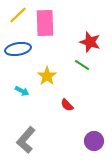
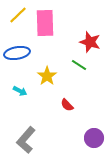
blue ellipse: moved 1 px left, 4 px down
green line: moved 3 px left
cyan arrow: moved 2 px left
purple circle: moved 3 px up
